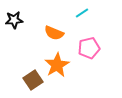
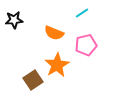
pink pentagon: moved 3 px left, 3 px up
